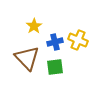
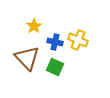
blue cross: rotated 28 degrees clockwise
green square: rotated 30 degrees clockwise
